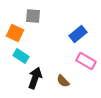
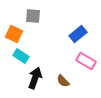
orange square: moved 1 px left, 1 px down
